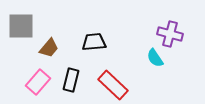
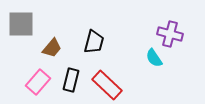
gray square: moved 2 px up
black trapezoid: rotated 110 degrees clockwise
brown trapezoid: moved 3 px right
cyan semicircle: moved 1 px left
red rectangle: moved 6 px left
